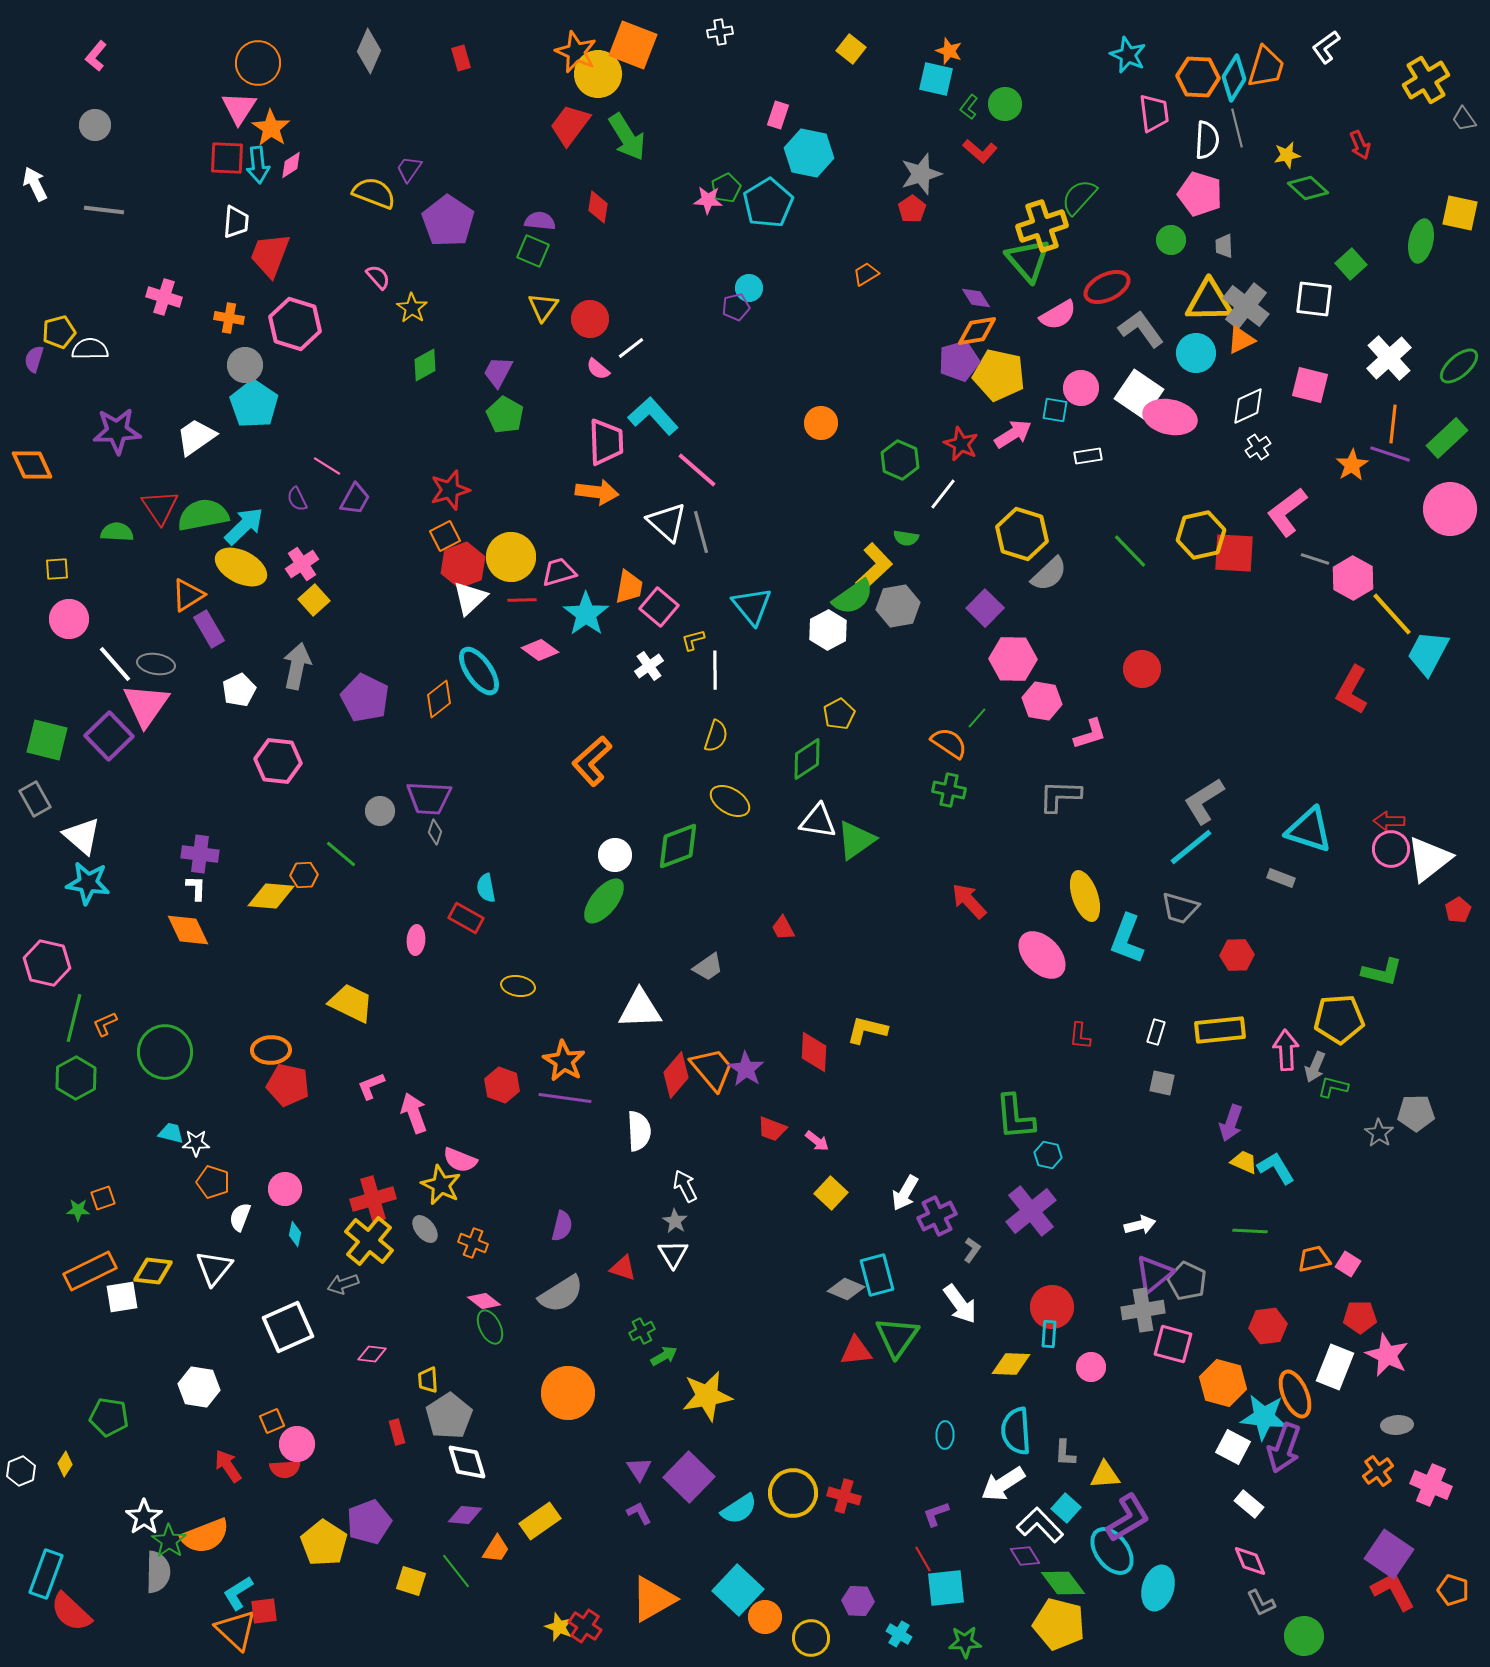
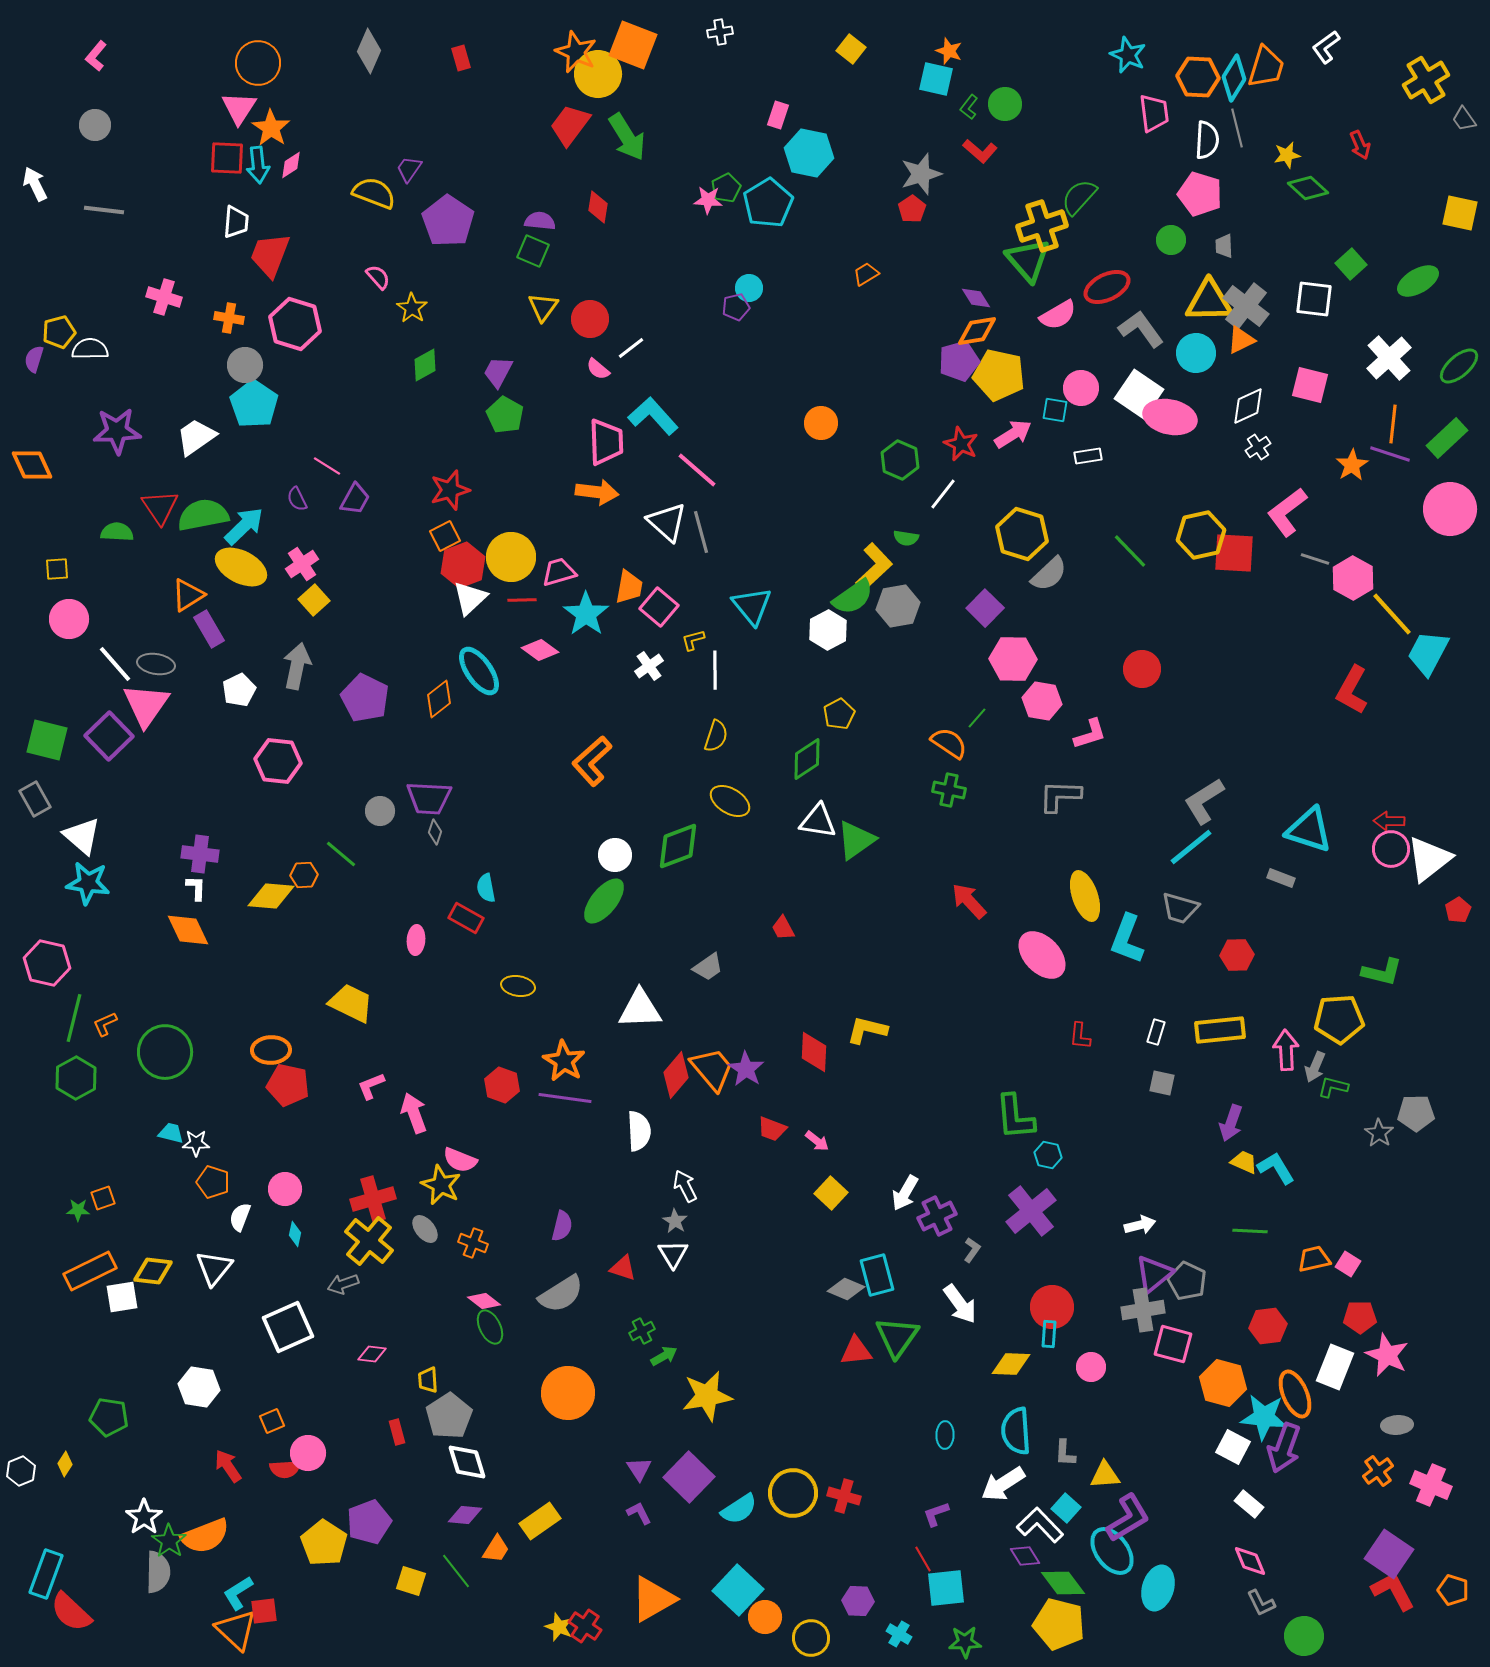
green ellipse at (1421, 241): moved 3 px left, 40 px down; rotated 48 degrees clockwise
pink circle at (297, 1444): moved 11 px right, 9 px down
